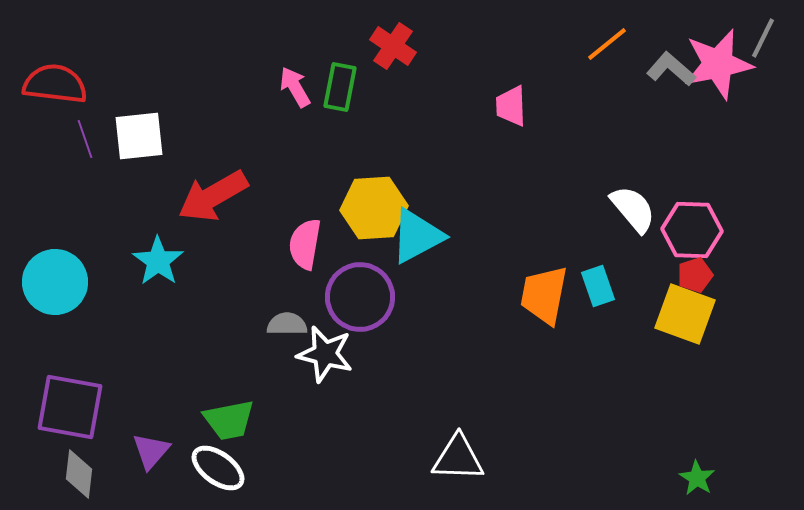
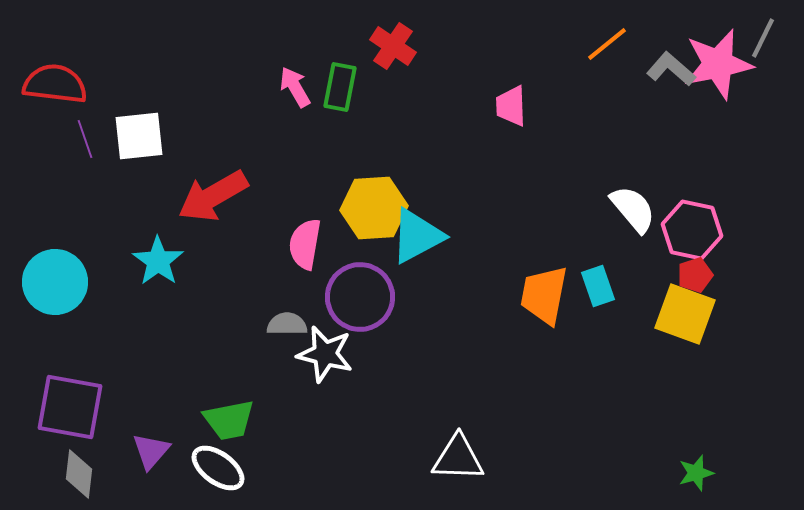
pink hexagon: rotated 10 degrees clockwise
green star: moved 1 px left, 5 px up; rotated 24 degrees clockwise
